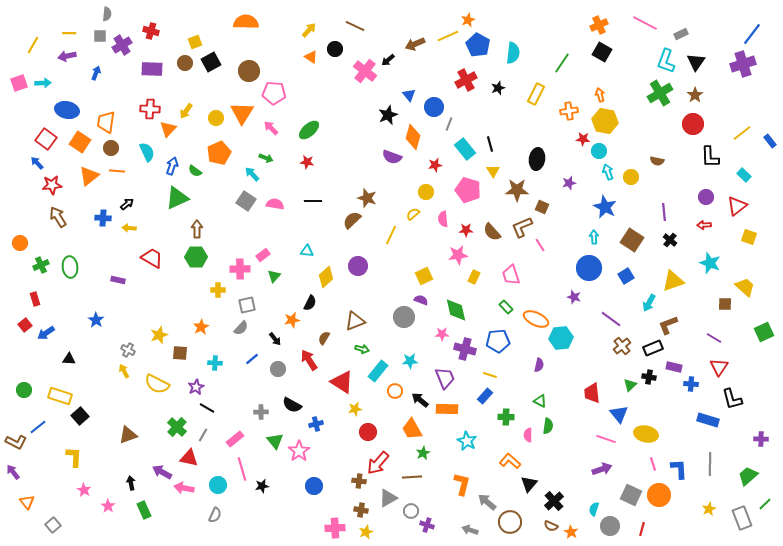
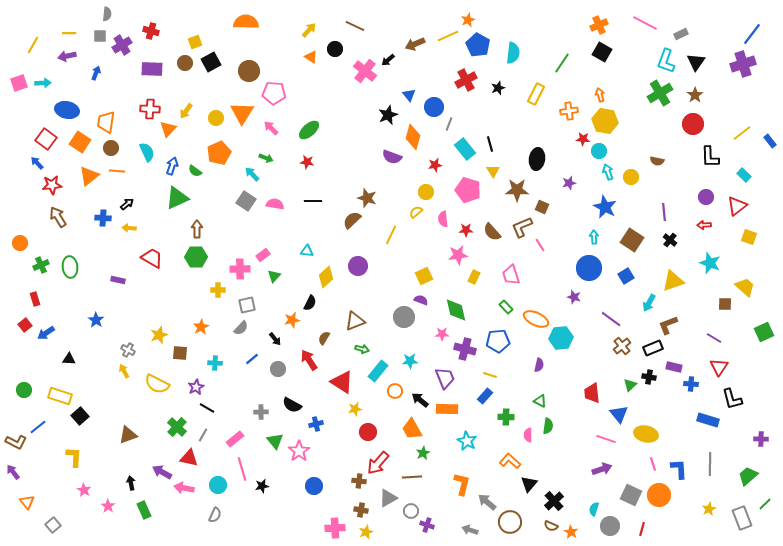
yellow semicircle at (413, 214): moved 3 px right, 2 px up
